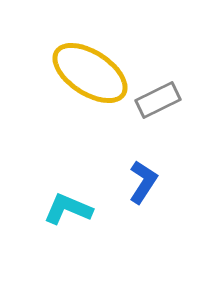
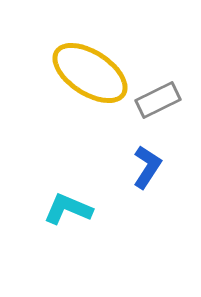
blue L-shape: moved 4 px right, 15 px up
